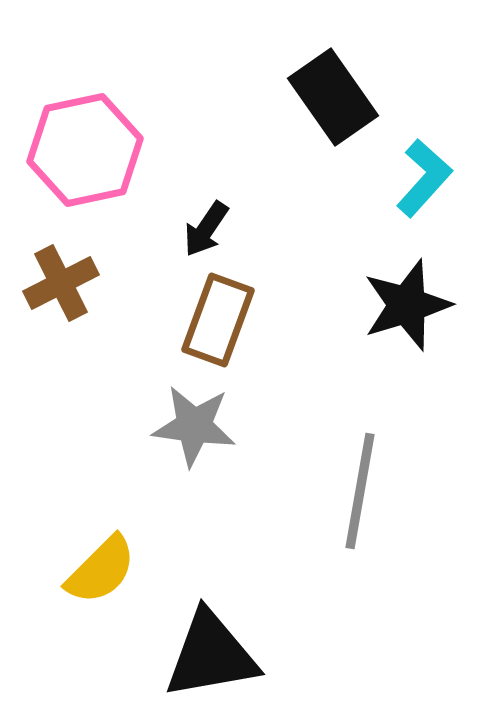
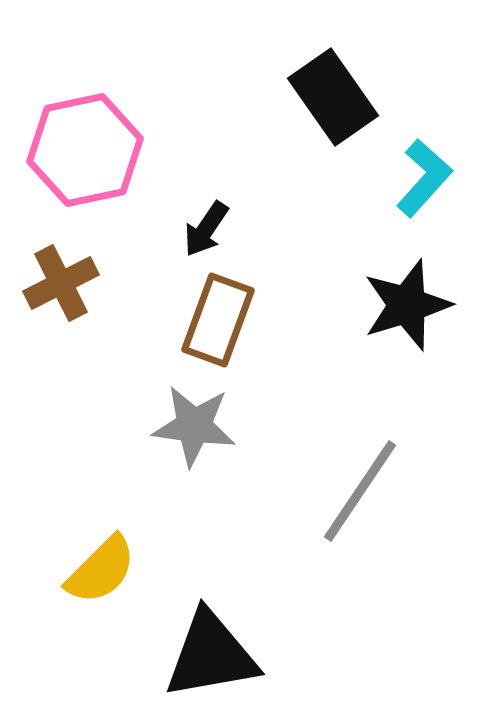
gray line: rotated 24 degrees clockwise
